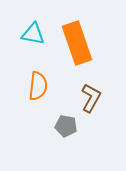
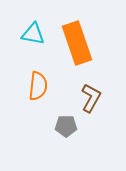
gray pentagon: rotated 10 degrees counterclockwise
